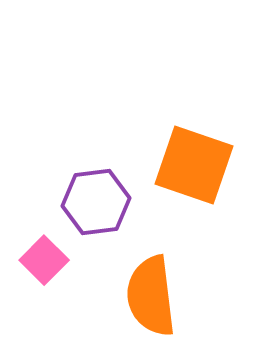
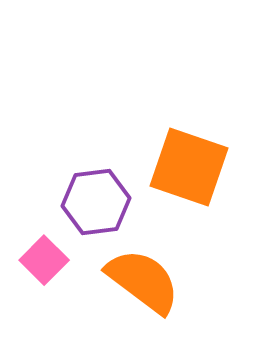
orange square: moved 5 px left, 2 px down
orange semicircle: moved 8 px left, 15 px up; rotated 134 degrees clockwise
